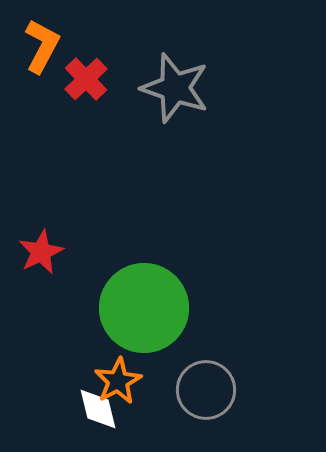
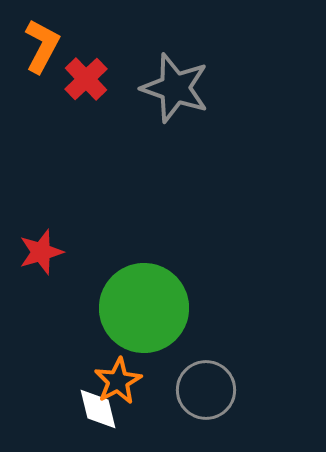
red star: rotated 9 degrees clockwise
